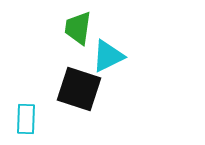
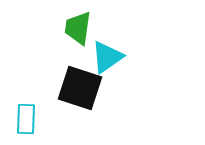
cyan triangle: moved 1 px left, 1 px down; rotated 9 degrees counterclockwise
black square: moved 1 px right, 1 px up
